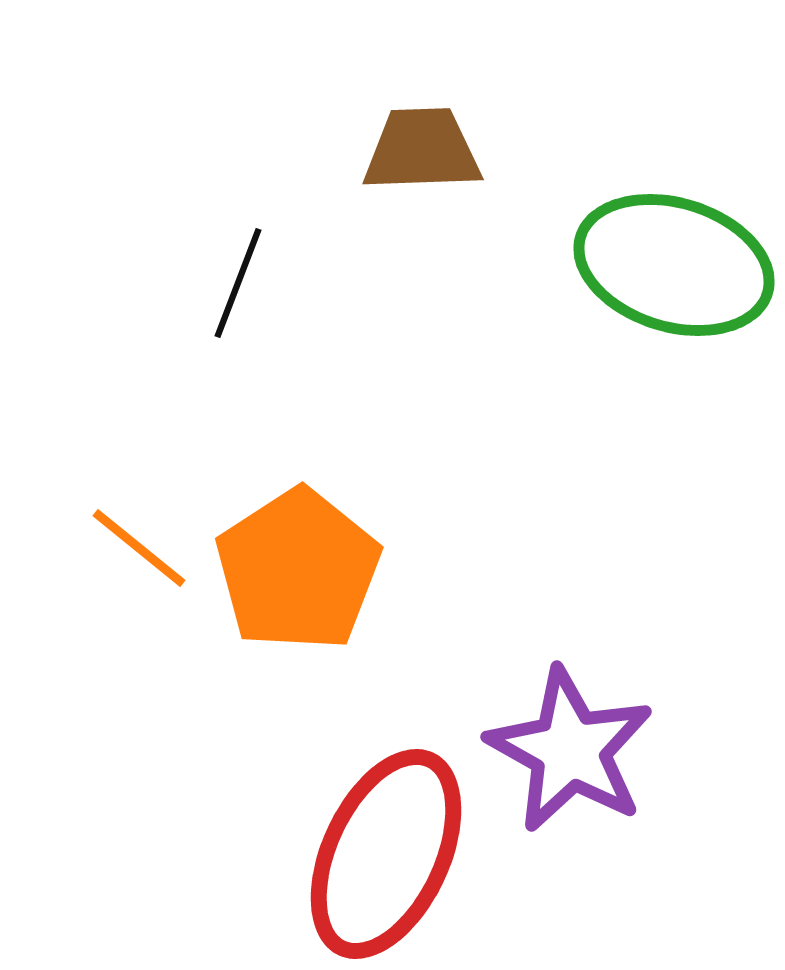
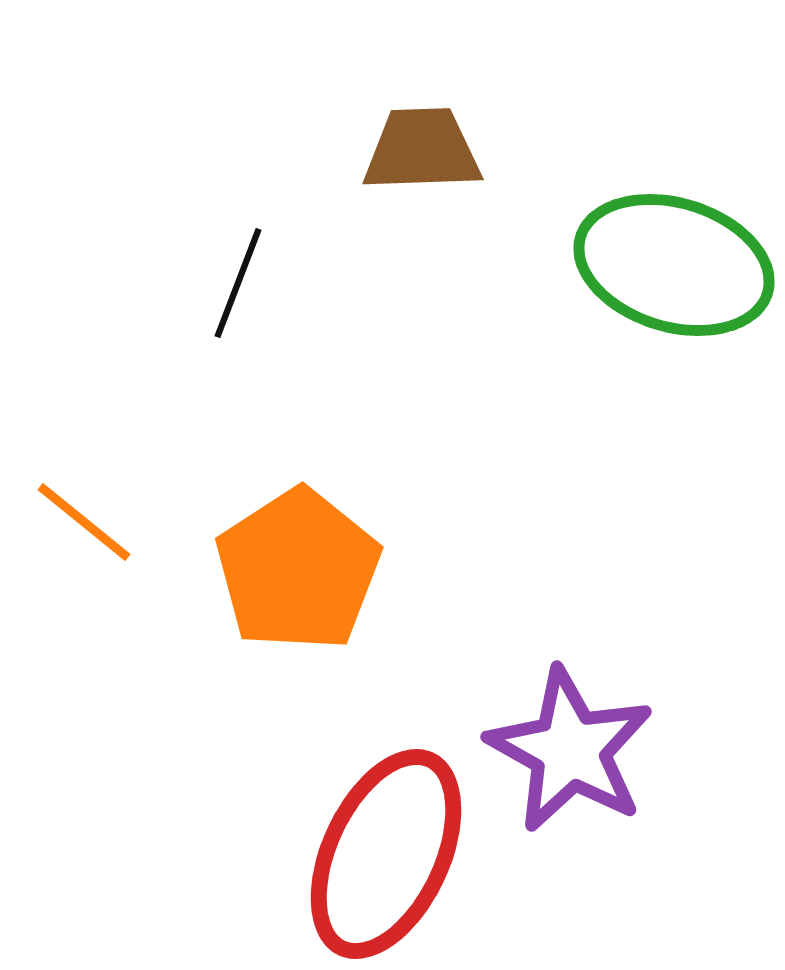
orange line: moved 55 px left, 26 px up
